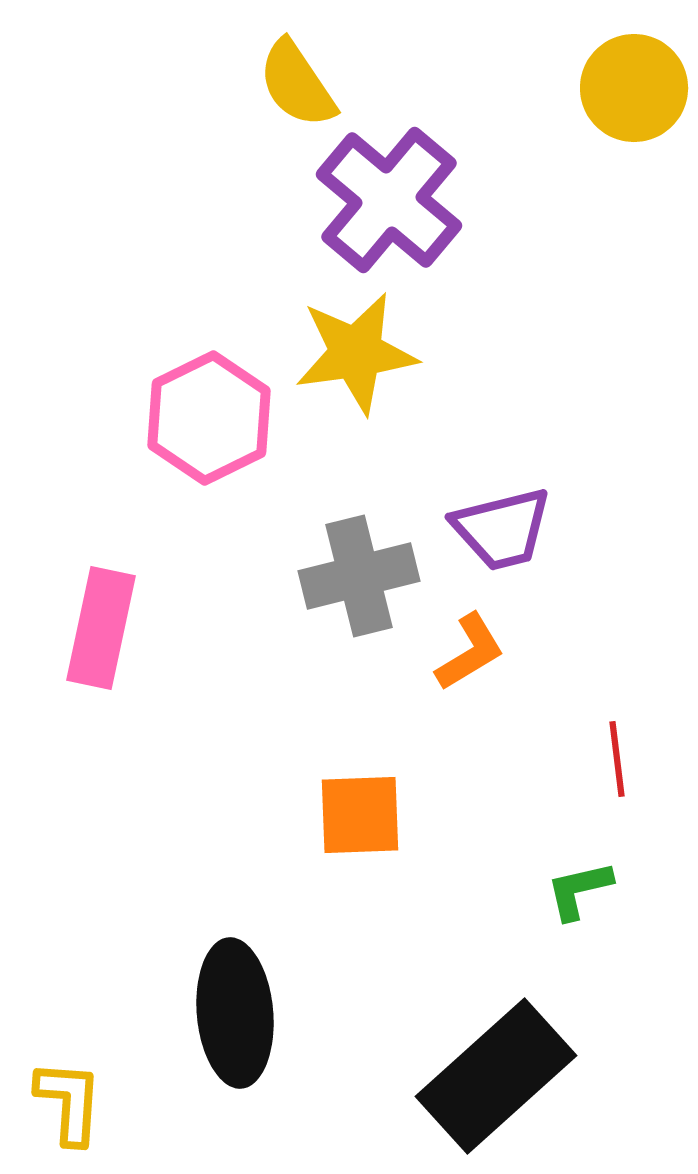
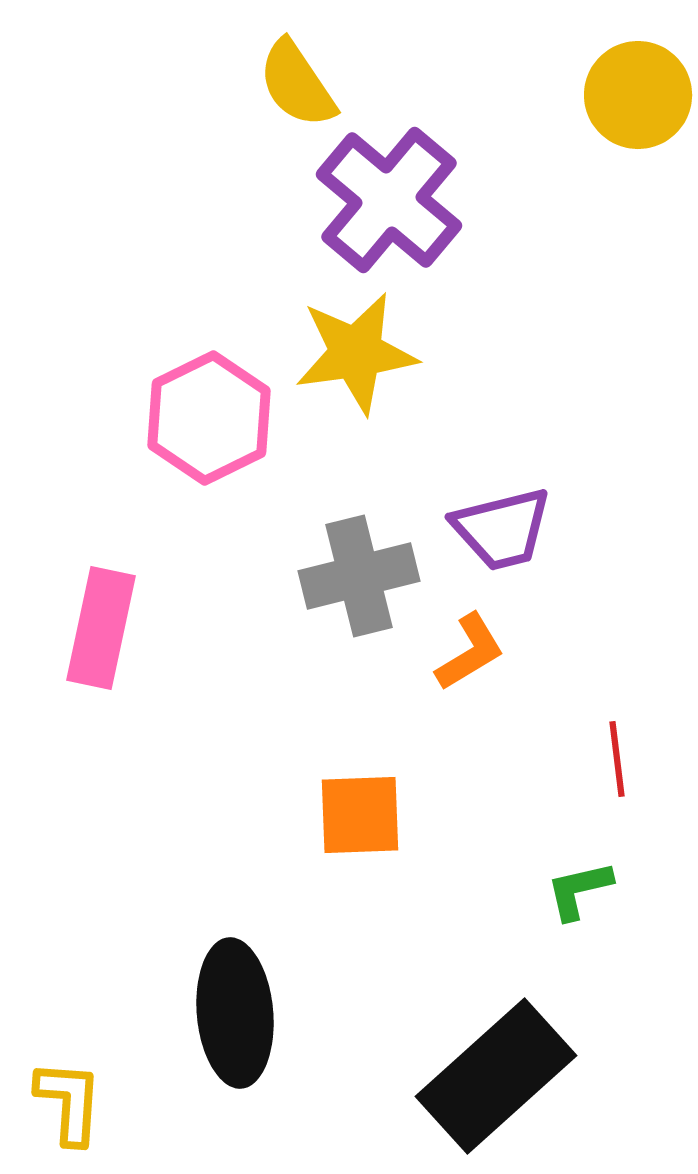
yellow circle: moved 4 px right, 7 px down
